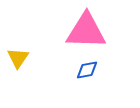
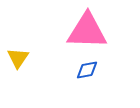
pink triangle: moved 1 px right
